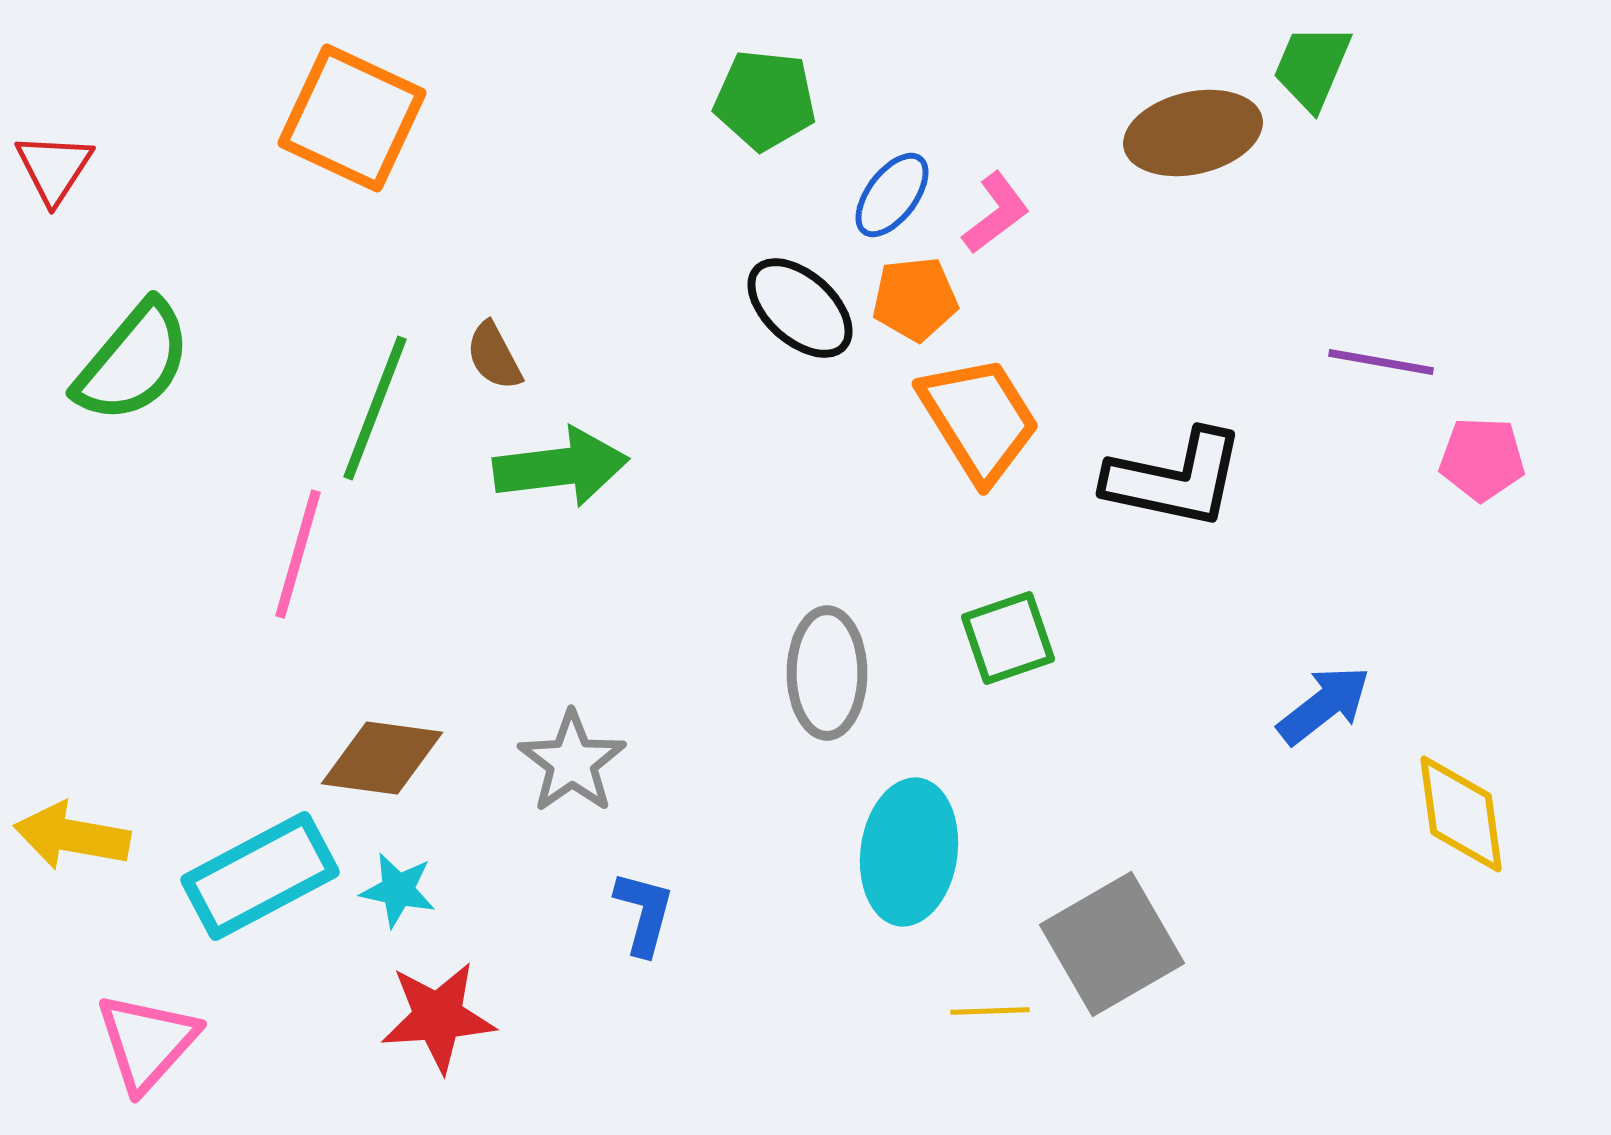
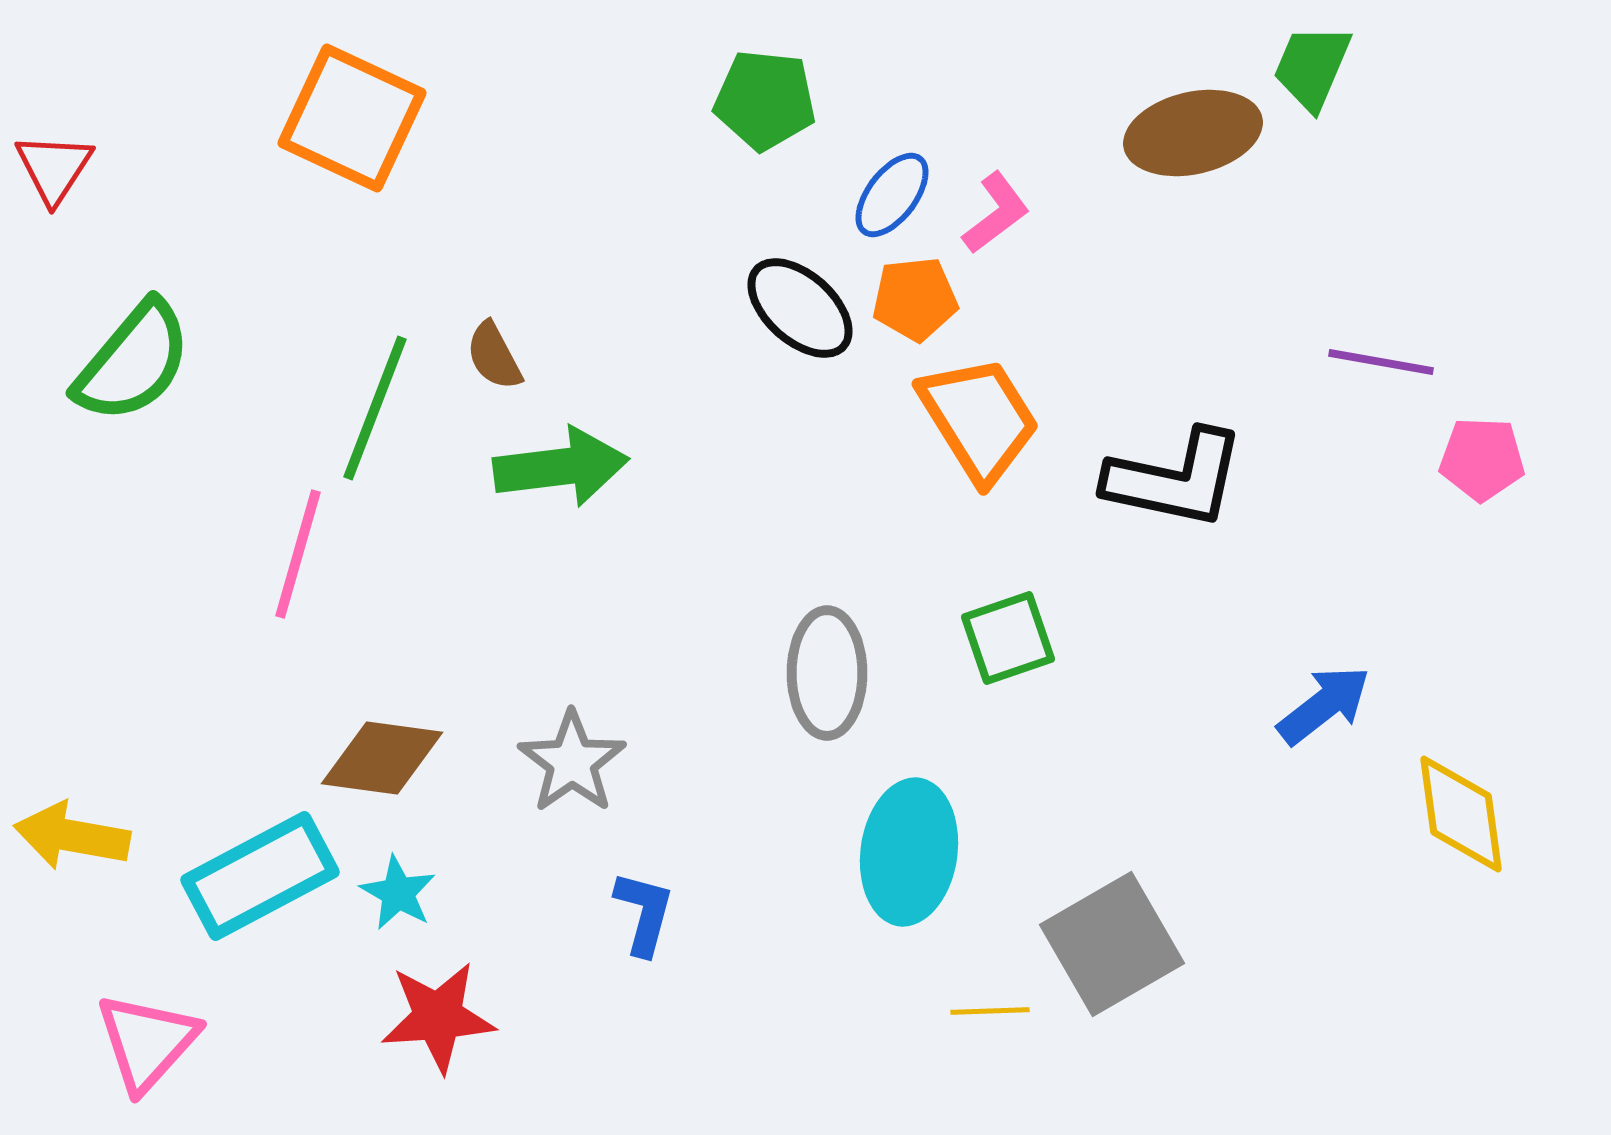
cyan star: moved 3 px down; rotated 18 degrees clockwise
